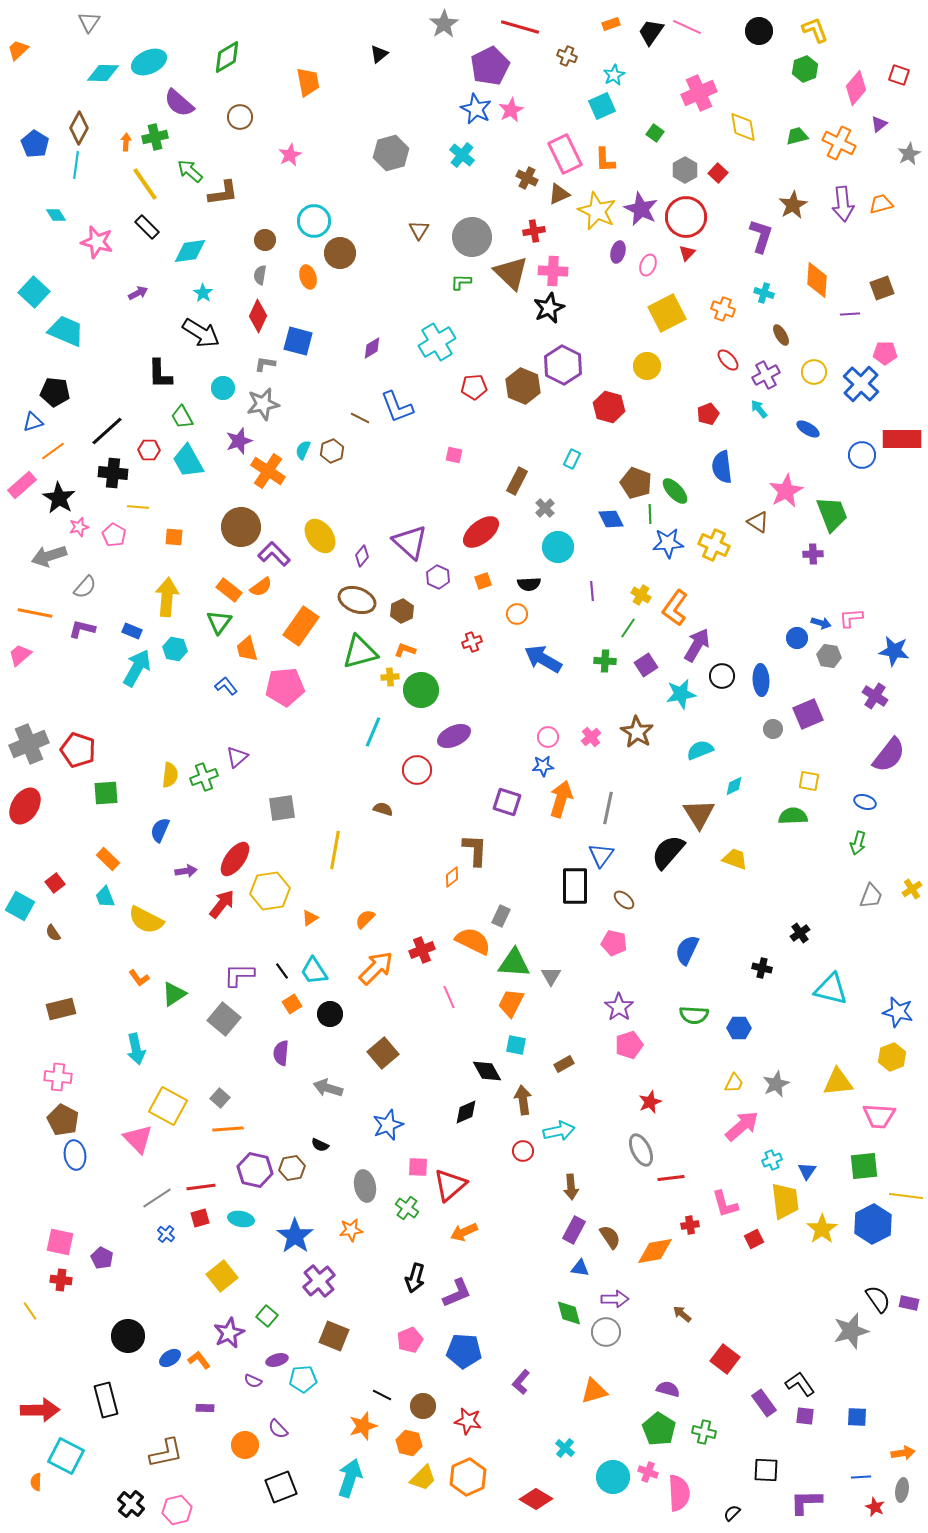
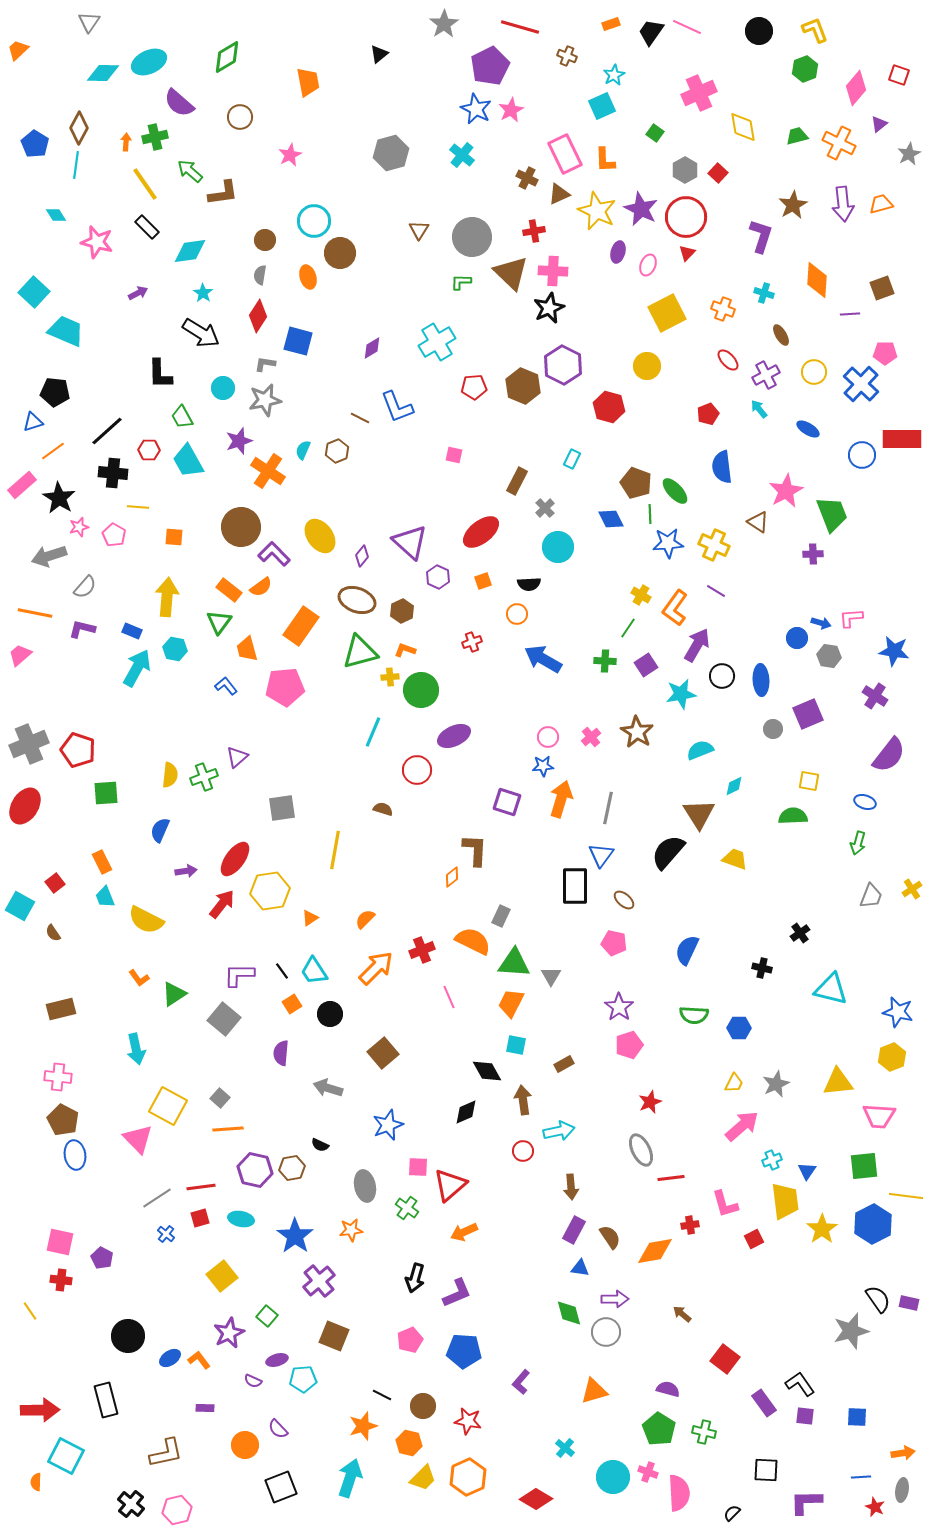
red diamond at (258, 316): rotated 8 degrees clockwise
gray star at (263, 404): moved 2 px right, 4 px up
brown hexagon at (332, 451): moved 5 px right
purple line at (592, 591): moved 124 px right; rotated 54 degrees counterclockwise
orange rectangle at (108, 859): moved 6 px left, 3 px down; rotated 20 degrees clockwise
